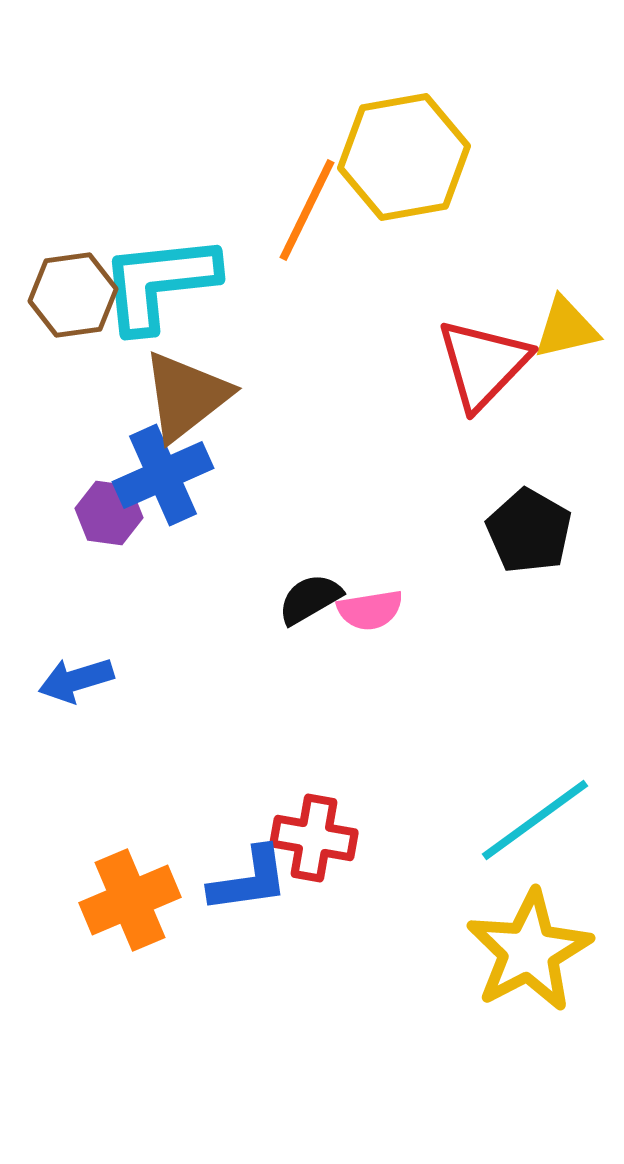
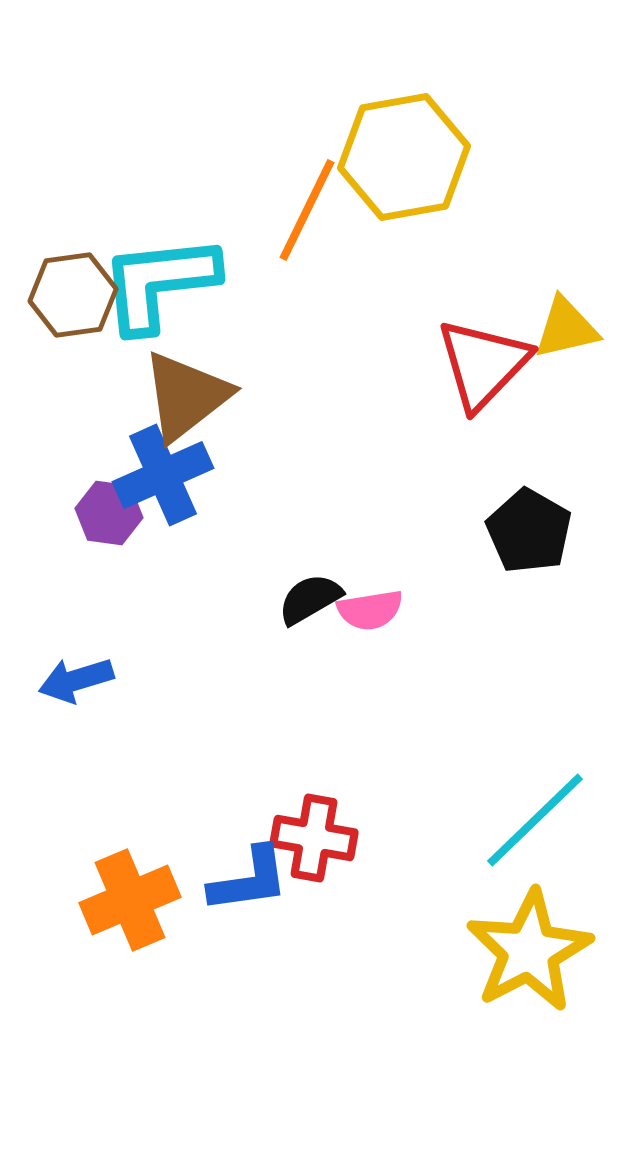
cyan line: rotated 8 degrees counterclockwise
